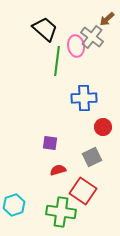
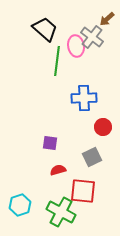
red square: rotated 28 degrees counterclockwise
cyan hexagon: moved 6 px right
green cross: rotated 20 degrees clockwise
